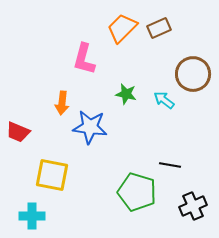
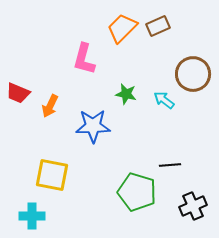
brown rectangle: moved 1 px left, 2 px up
orange arrow: moved 12 px left, 3 px down; rotated 20 degrees clockwise
blue star: moved 3 px right, 1 px up; rotated 8 degrees counterclockwise
red trapezoid: moved 39 px up
black line: rotated 15 degrees counterclockwise
